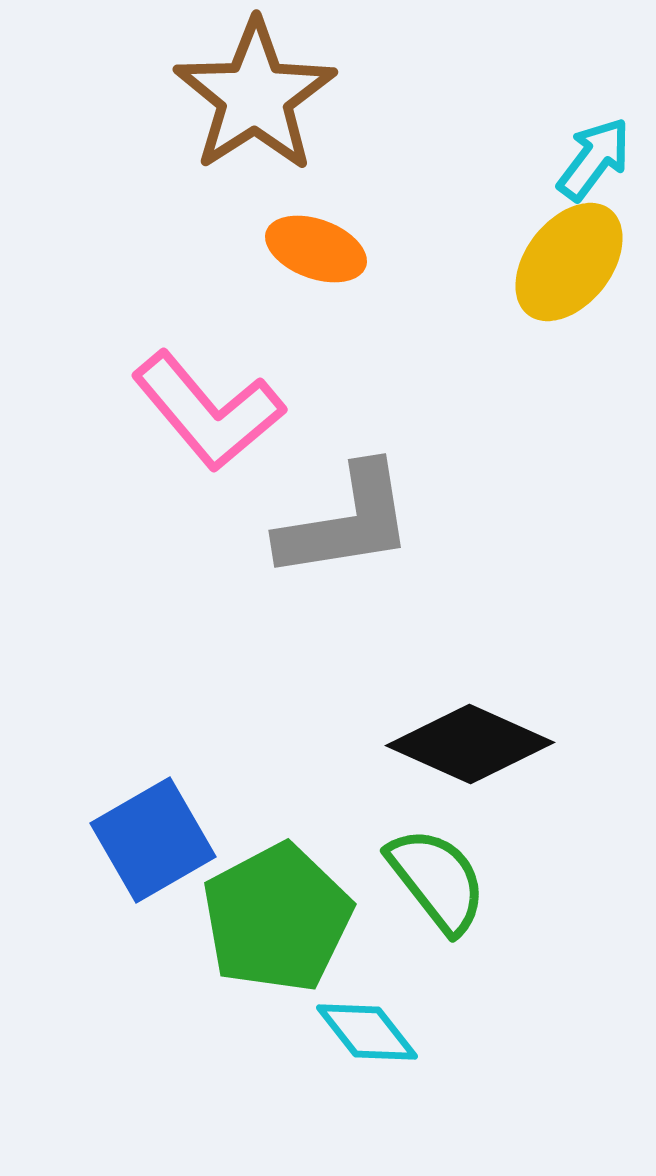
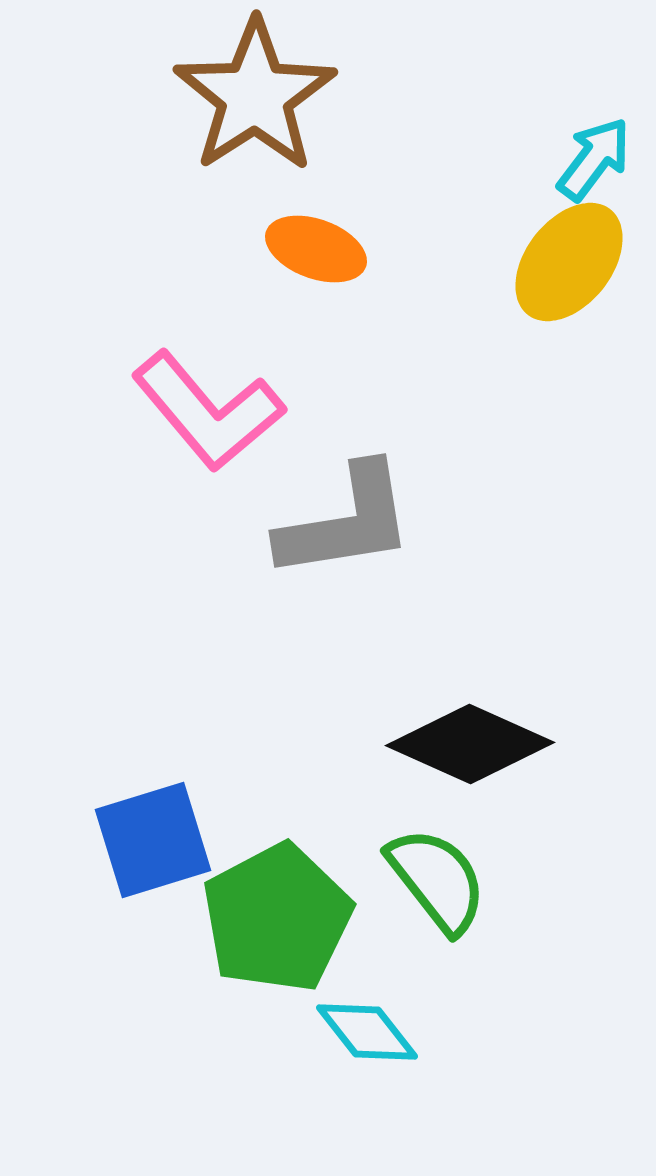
blue square: rotated 13 degrees clockwise
